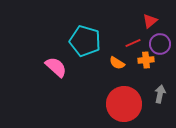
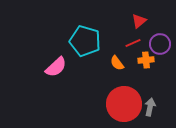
red triangle: moved 11 px left
orange semicircle: rotated 21 degrees clockwise
pink semicircle: rotated 95 degrees clockwise
gray arrow: moved 10 px left, 13 px down
